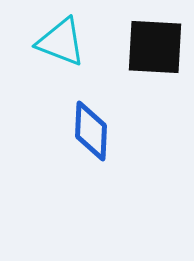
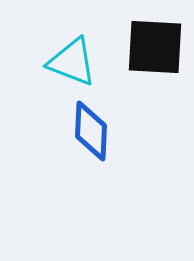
cyan triangle: moved 11 px right, 20 px down
